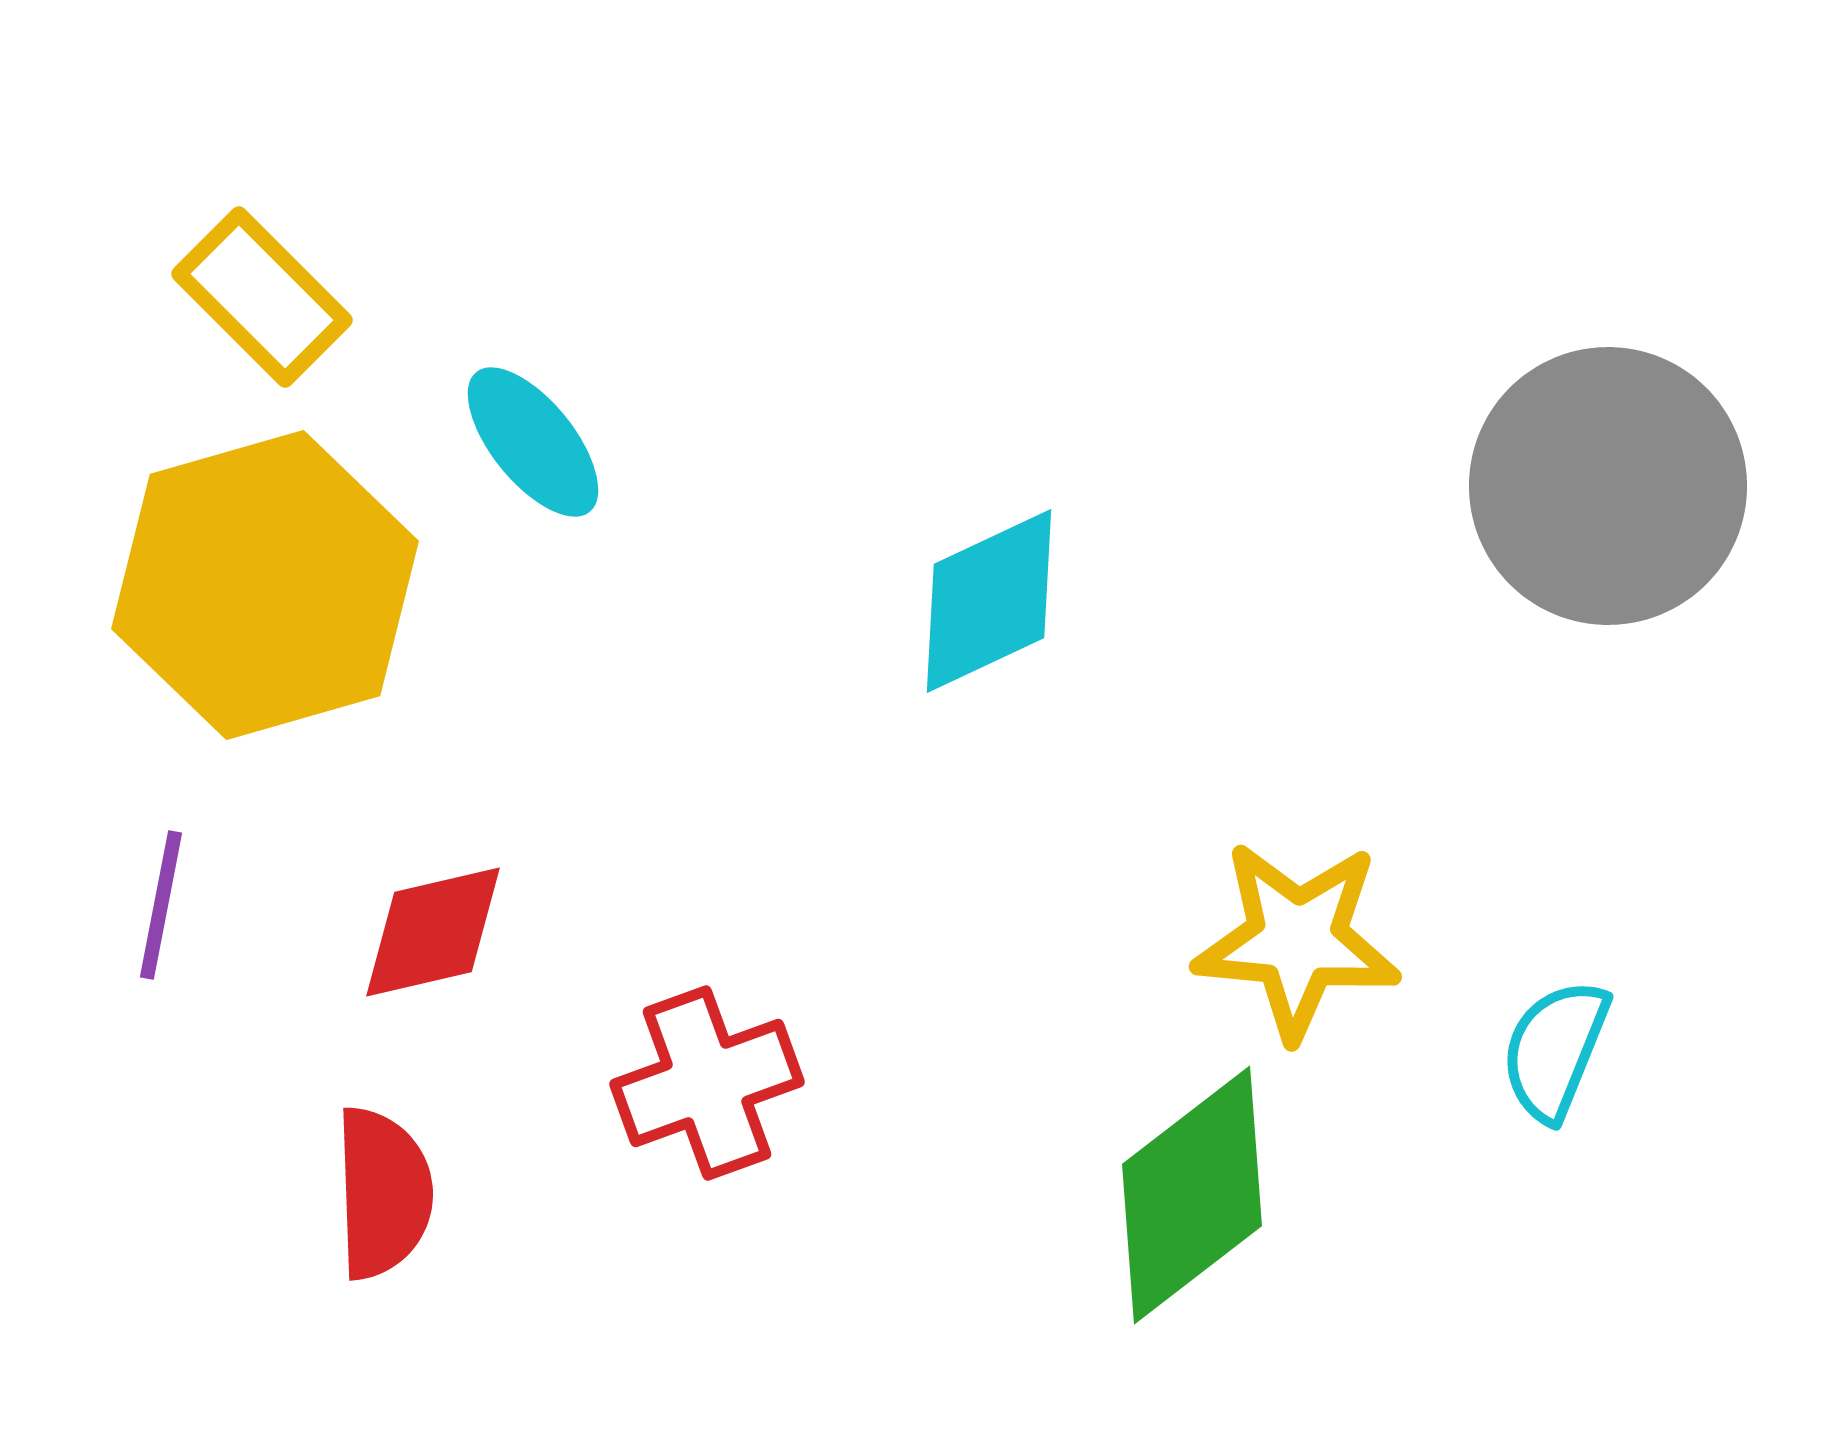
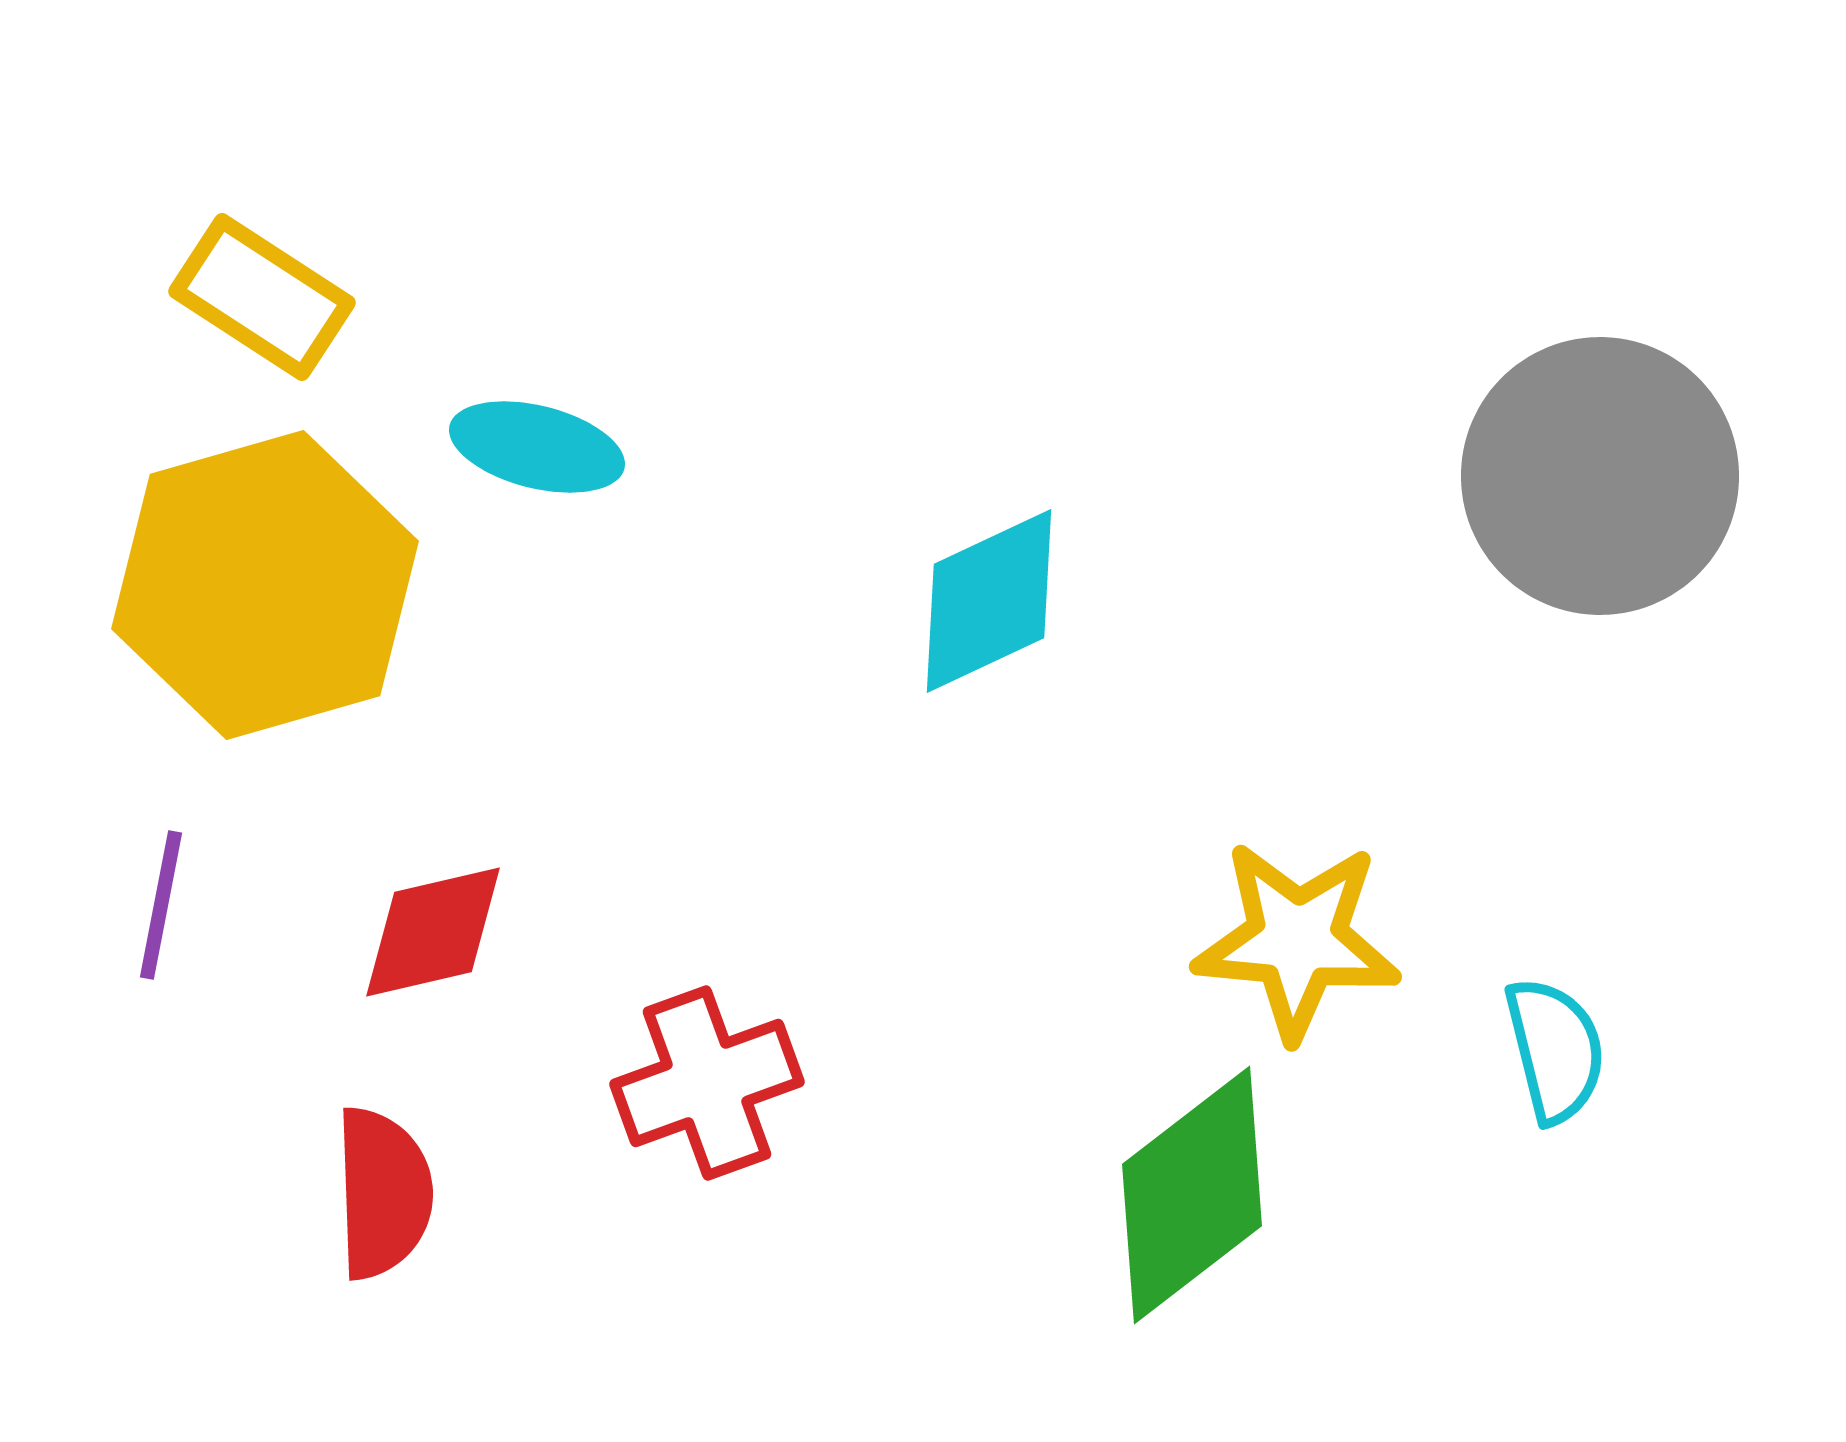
yellow rectangle: rotated 12 degrees counterclockwise
cyan ellipse: moved 4 px right, 5 px down; rotated 37 degrees counterclockwise
gray circle: moved 8 px left, 10 px up
cyan semicircle: rotated 144 degrees clockwise
